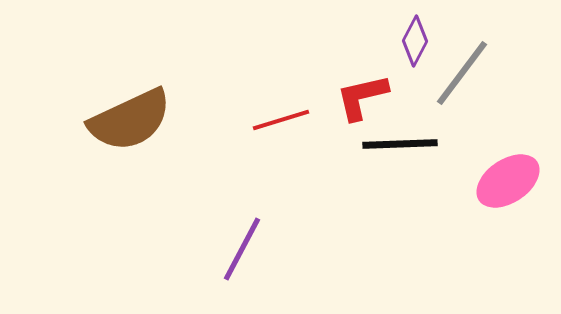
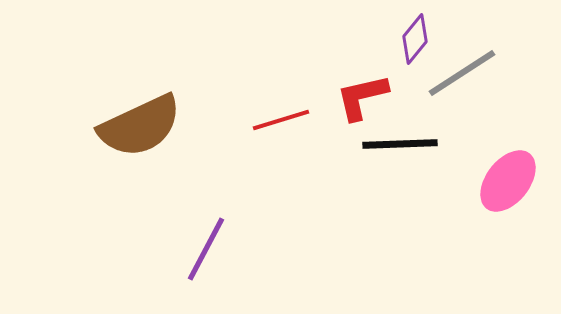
purple diamond: moved 2 px up; rotated 12 degrees clockwise
gray line: rotated 20 degrees clockwise
brown semicircle: moved 10 px right, 6 px down
pink ellipse: rotated 18 degrees counterclockwise
purple line: moved 36 px left
